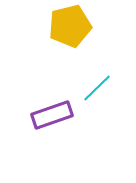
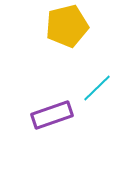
yellow pentagon: moved 3 px left
